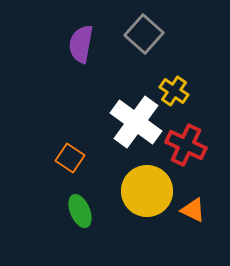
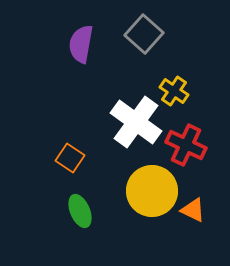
yellow circle: moved 5 px right
